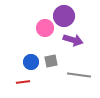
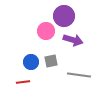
pink circle: moved 1 px right, 3 px down
